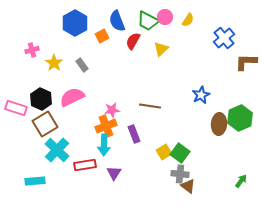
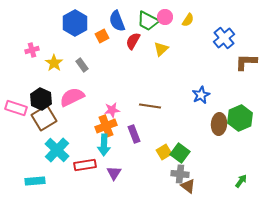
brown square: moved 1 px left, 6 px up
